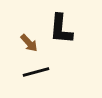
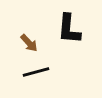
black L-shape: moved 8 px right
